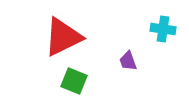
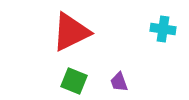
red triangle: moved 8 px right, 5 px up
purple trapezoid: moved 9 px left, 21 px down
